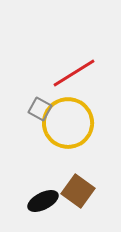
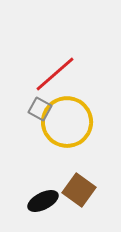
red line: moved 19 px left, 1 px down; rotated 9 degrees counterclockwise
yellow circle: moved 1 px left, 1 px up
brown square: moved 1 px right, 1 px up
